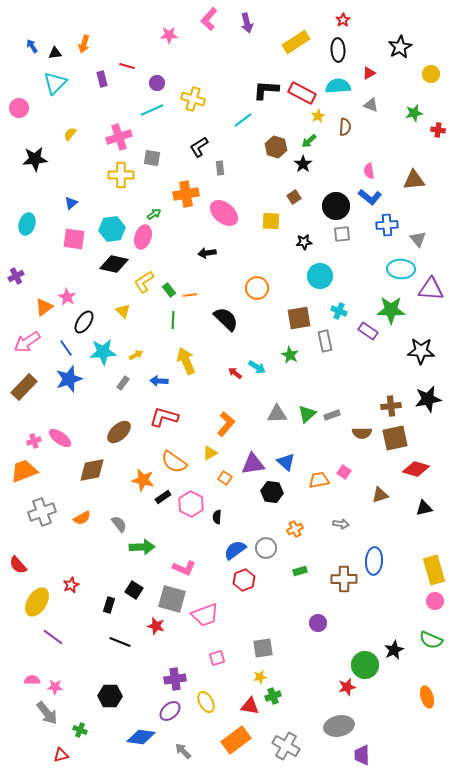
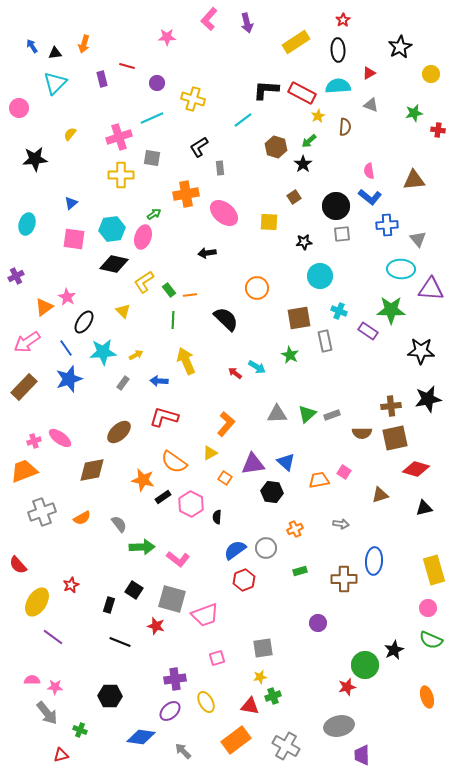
pink star at (169, 35): moved 2 px left, 2 px down
cyan line at (152, 110): moved 8 px down
yellow square at (271, 221): moved 2 px left, 1 px down
pink L-shape at (184, 568): moved 6 px left, 9 px up; rotated 15 degrees clockwise
pink circle at (435, 601): moved 7 px left, 7 px down
